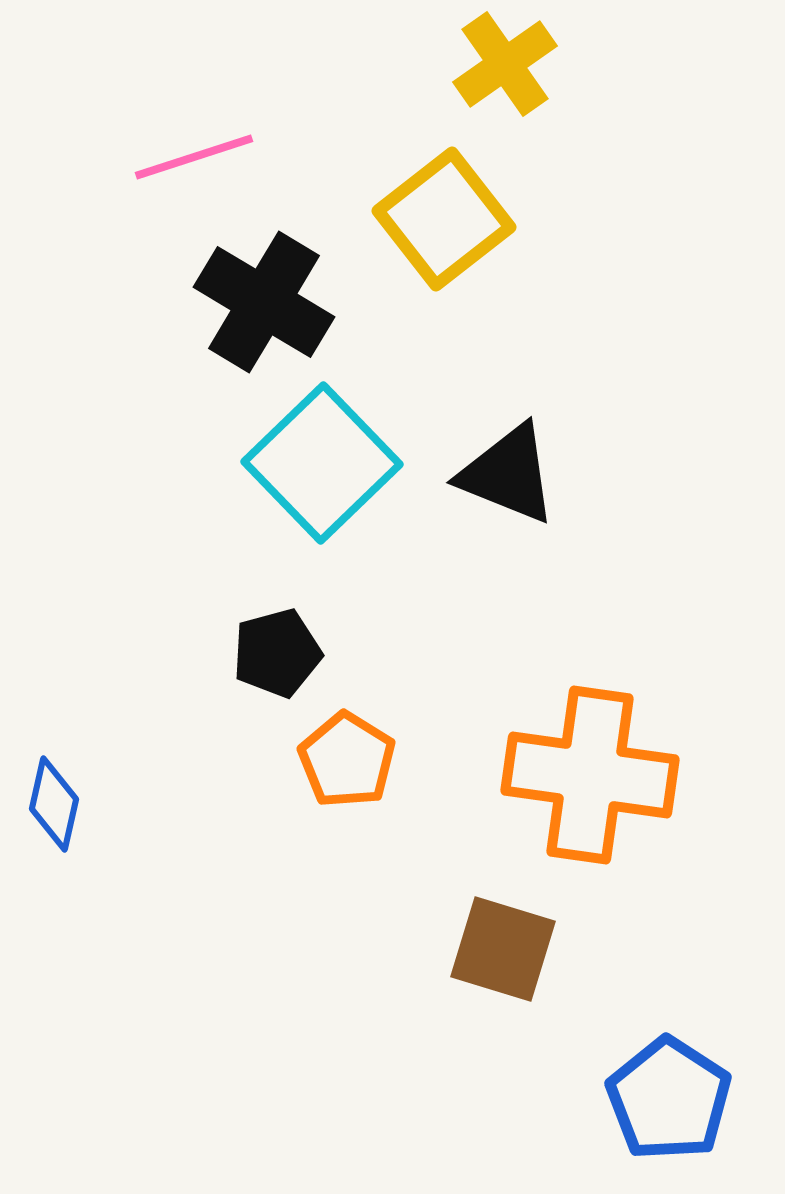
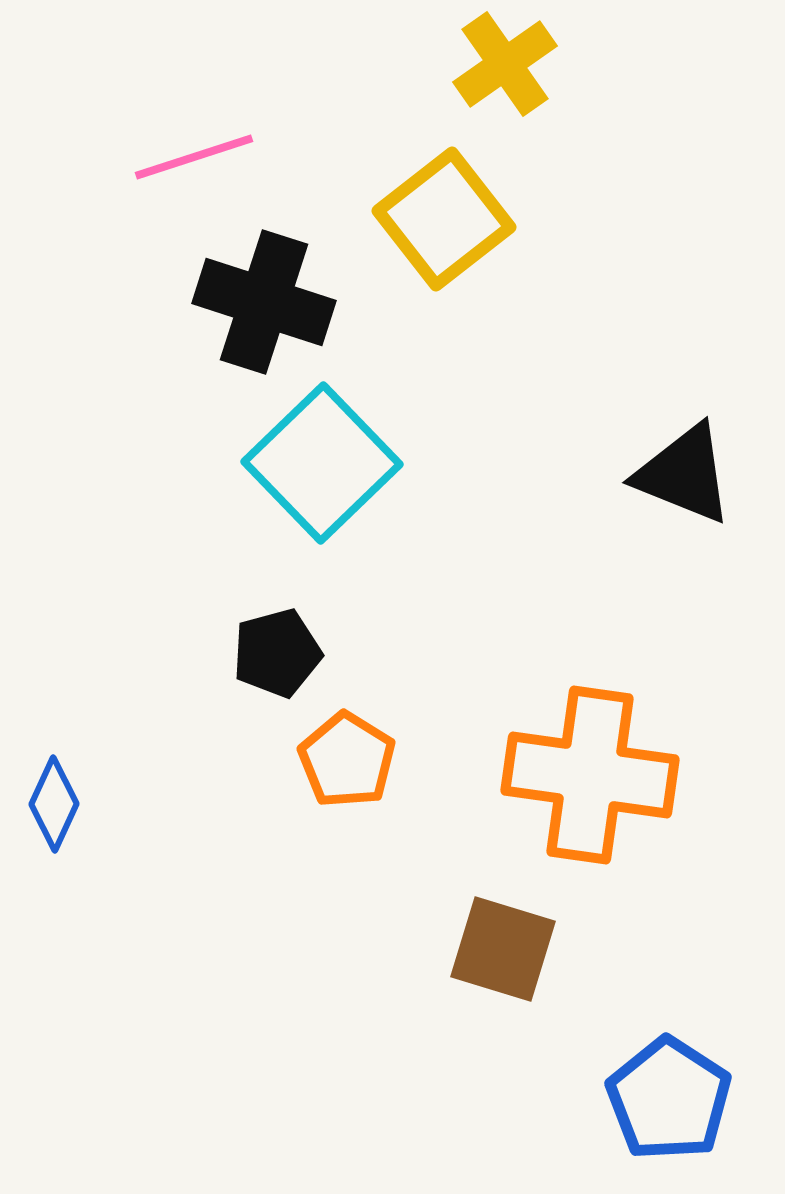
black cross: rotated 13 degrees counterclockwise
black triangle: moved 176 px right
blue diamond: rotated 12 degrees clockwise
